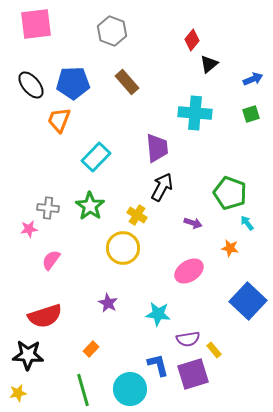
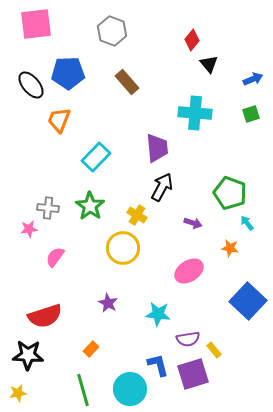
black triangle: rotated 30 degrees counterclockwise
blue pentagon: moved 5 px left, 10 px up
pink semicircle: moved 4 px right, 3 px up
